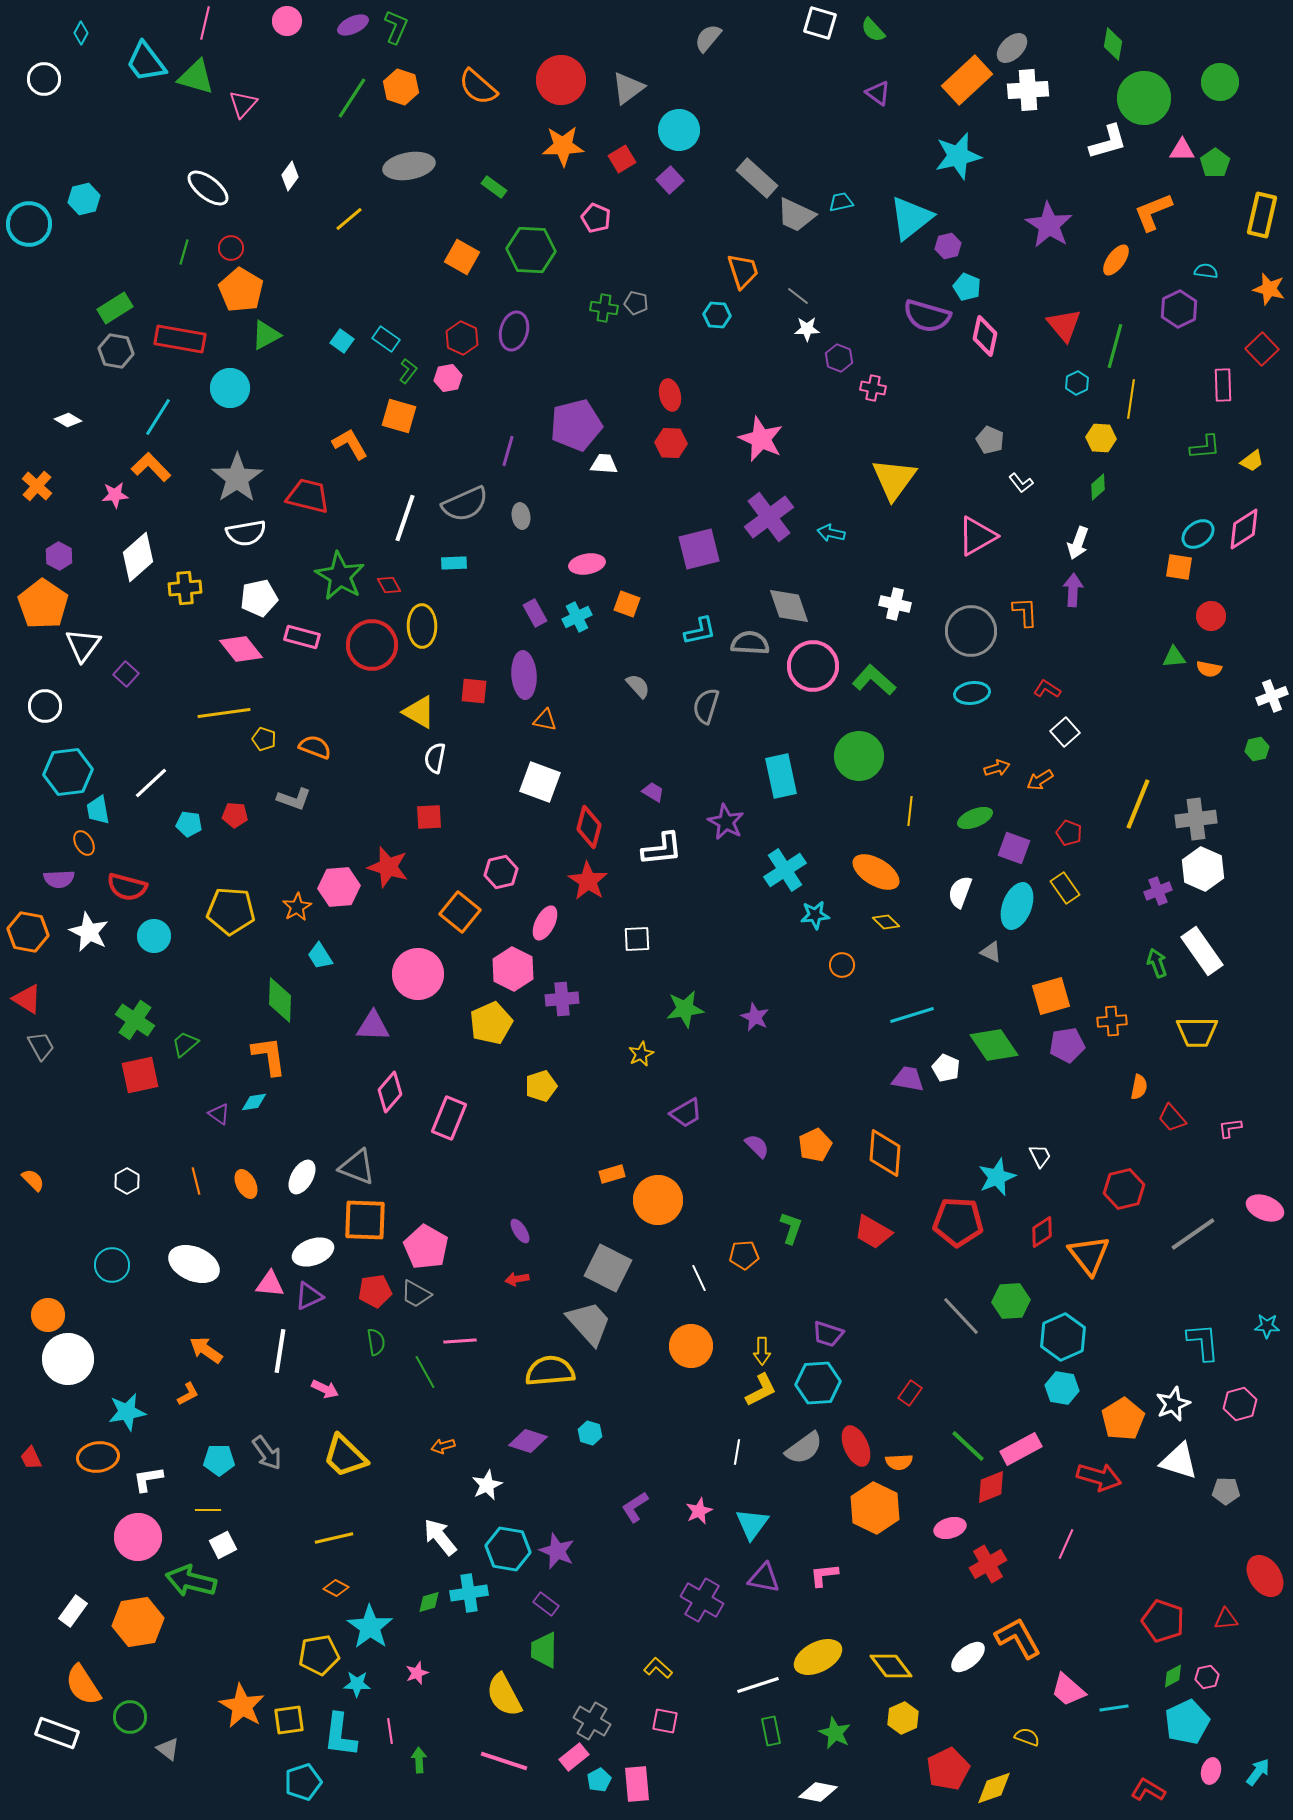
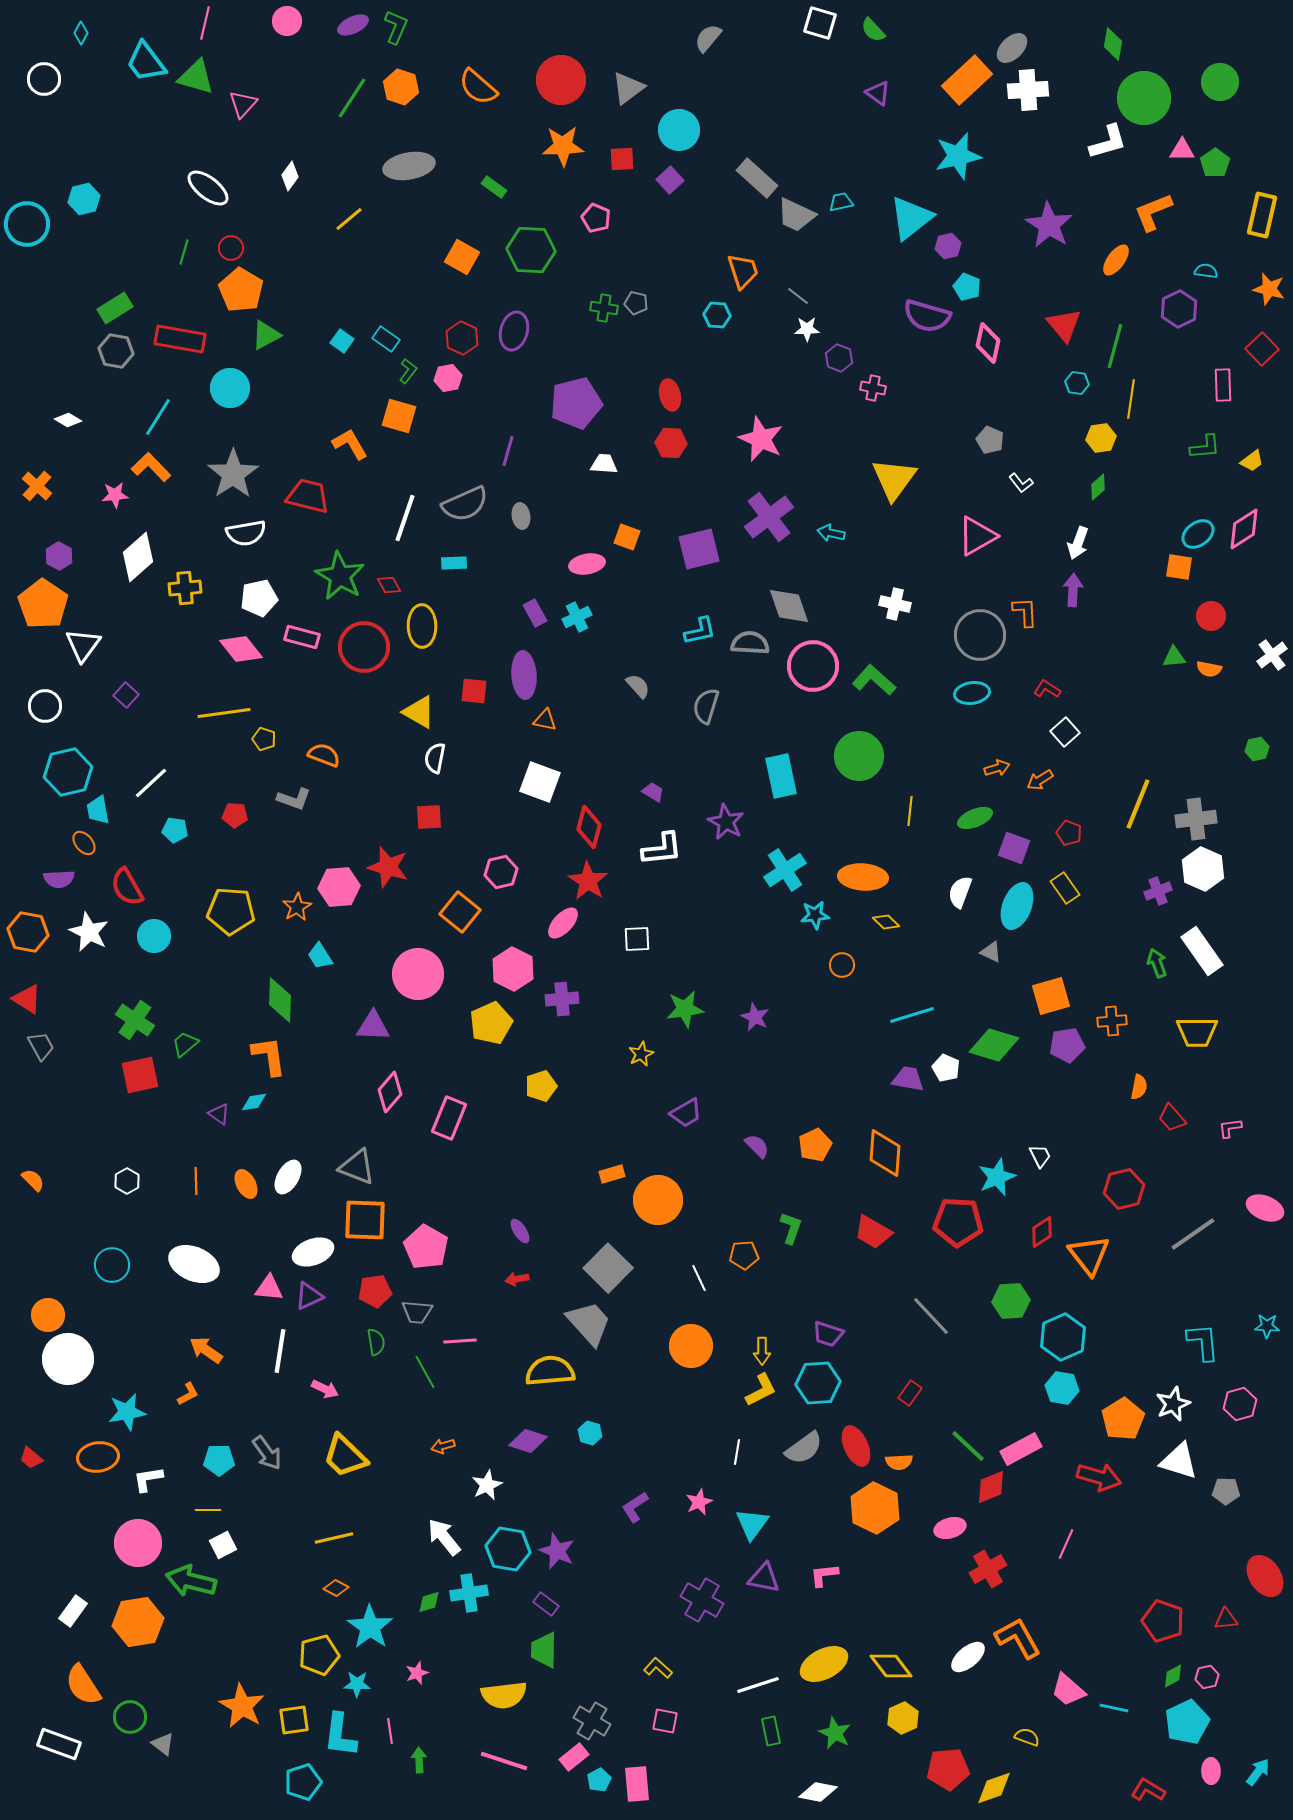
red square at (622, 159): rotated 28 degrees clockwise
cyan circle at (29, 224): moved 2 px left
pink diamond at (985, 336): moved 3 px right, 7 px down
cyan hexagon at (1077, 383): rotated 25 degrees counterclockwise
purple pentagon at (576, 425): moved 22 px up
yellow hexagon at (1101, 438): rotated 12 degrees counterclockwise
gray star at (237, 478): moved 4 px left, 4 px up
orange square at (627, 604): moved 67 px up
gray circle at (971, 631): moved 9 px right, 4 px down
red circle at (372, 645): moved 8 px left, 2 px down
purple square at (126, 674): moved 21 px down
white cross at (1272, 696): moved 41 px up; rotated 16 degrees counterclockwise
orange semicircle at (315, 747): moved 9 px right, 8 px down
cyan hexagon at (68, 772): rotated 6 degrees counterclockwise
cyan pentagon at (189, 824): moved 14 px left, 6 px down
orange ellipse at (84, 843): rotated 10 degrees counterclockwise
orange ellipse at (876, 872): moved 13 px left, 5 px down; rotated 27 degrees counterclockwise
red semicircle at (127, 887): rotated 45 degrees clockwise
pink ellipse at (545, 923): moved 18 px right; rotated 16 degrees clockwise
green diamond at (994, 1045): rotated 39 degrees counterclockwise
white ellipse at (302, 1177): moved 14 px left
orange line at (196, 1181): rotated 12 degrees clockwise
gray square at (608, 1268): rotated 18 degrees clockwise
pink triangle at (270, 1284): moved 1 px left, 4 px down
gray trapezoid at (416, 1294): moved 1 px right, 18 px down; rotated 24 degrees counterclockwise
gray line at (961, 1316): moved 30 px left
red trapezoid at (31, 1458): rotated 25 degrees counterclockwise
pink star at (699, 1511): moved 9 px up
pink circle at (138, 1537): moved 6 px down
white arrow at (440, 1537): moved 4 px right
red cross at (988, 1564): moved 5 px down
yellow pentagon at (319, 1655): rotated 6 degrees counterclockwise
yellow ellipse at (818, 1657): moved 6 px right, 7 px down
yellow semicircle at (504, 1695): rotated 69 degrees counterclockwise
cyan line at (1114, 1708): rotated 20 degrees clockwise
yellow square at (289, 1720): moved 5 px right
white rectangle at (57, 1733): moved 2 px right, 11 px down
gray triangle at (168, 1749): moved 5 px left, 5 px up
red pentagon at (948, 1769): rotated 21 degrees clockwise
pink ellipse at (1211, 1771): rotated 15 degrees counterclockwise
